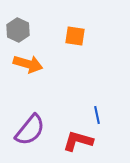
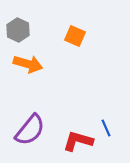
orange square: rotated 15 degrees clockwise
blue line: moved 9 px right, 13 px down; rotated 12 degrees counterclockwise
